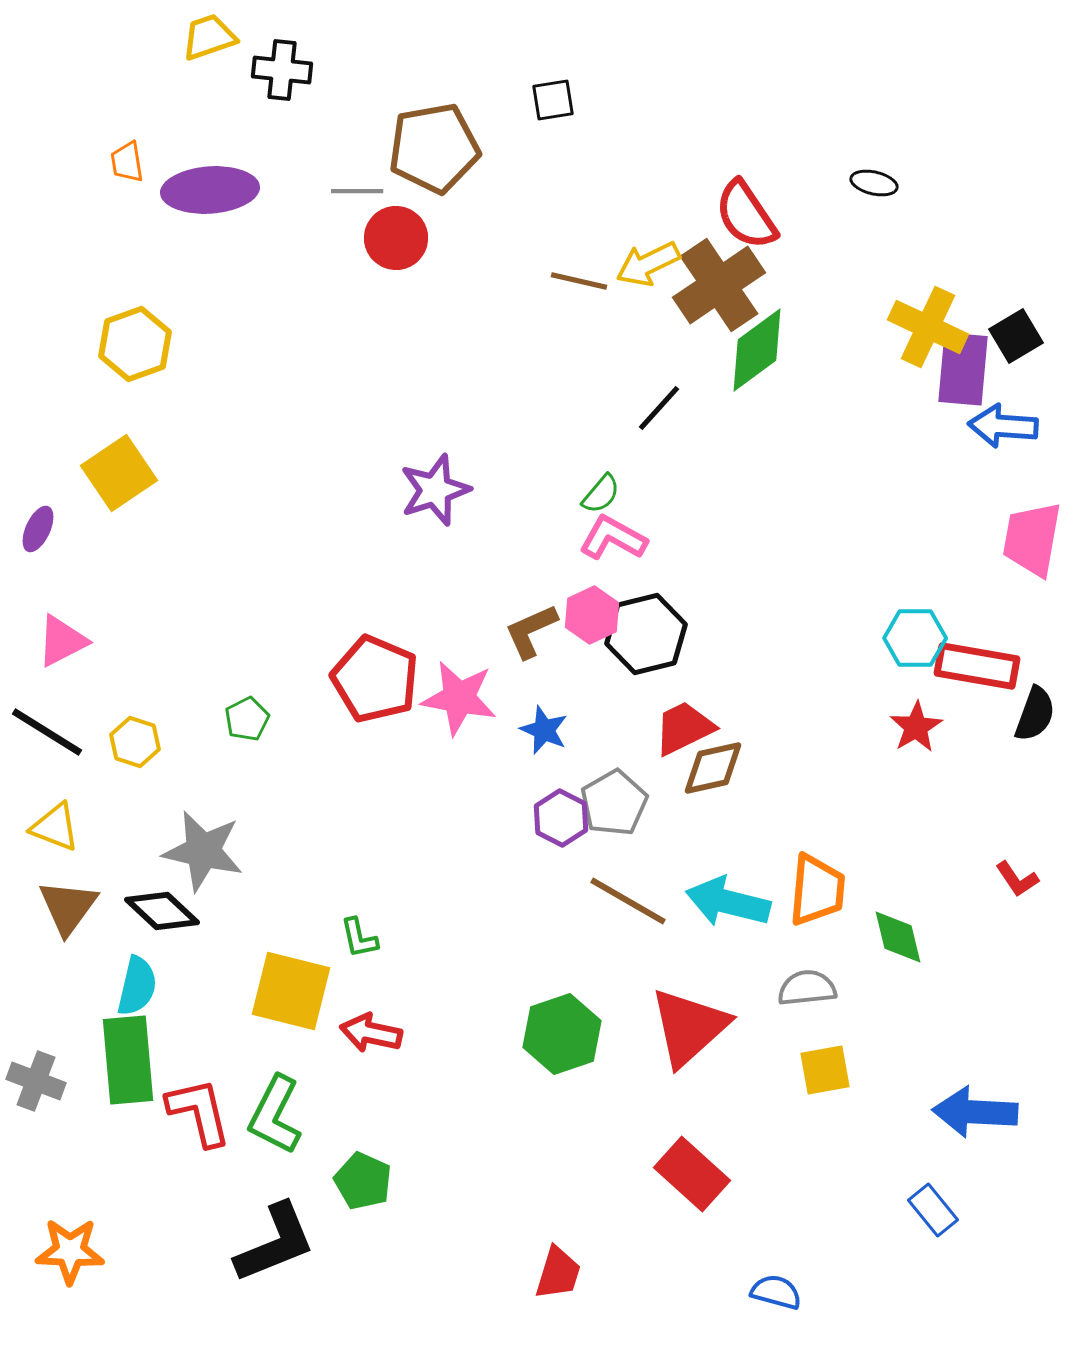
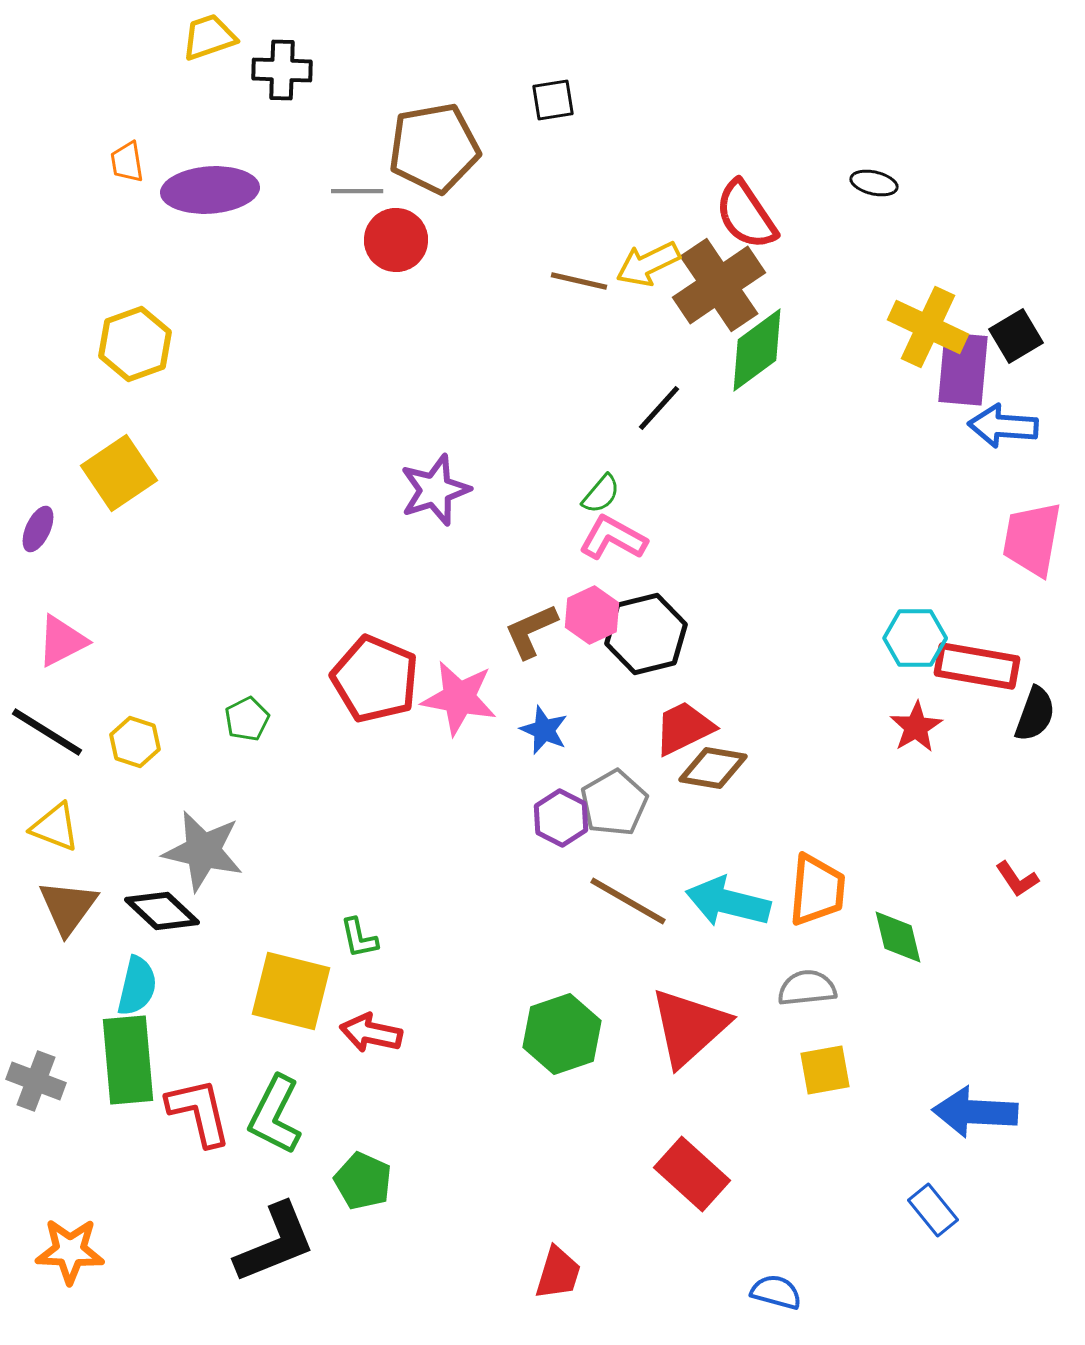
black cross at (282, 70): rotated 4 degrees counterclockwise
red circle at (396, 238): moved 2 px down
brown diamond at (713, 768): rotated 22 degrees clockwise
